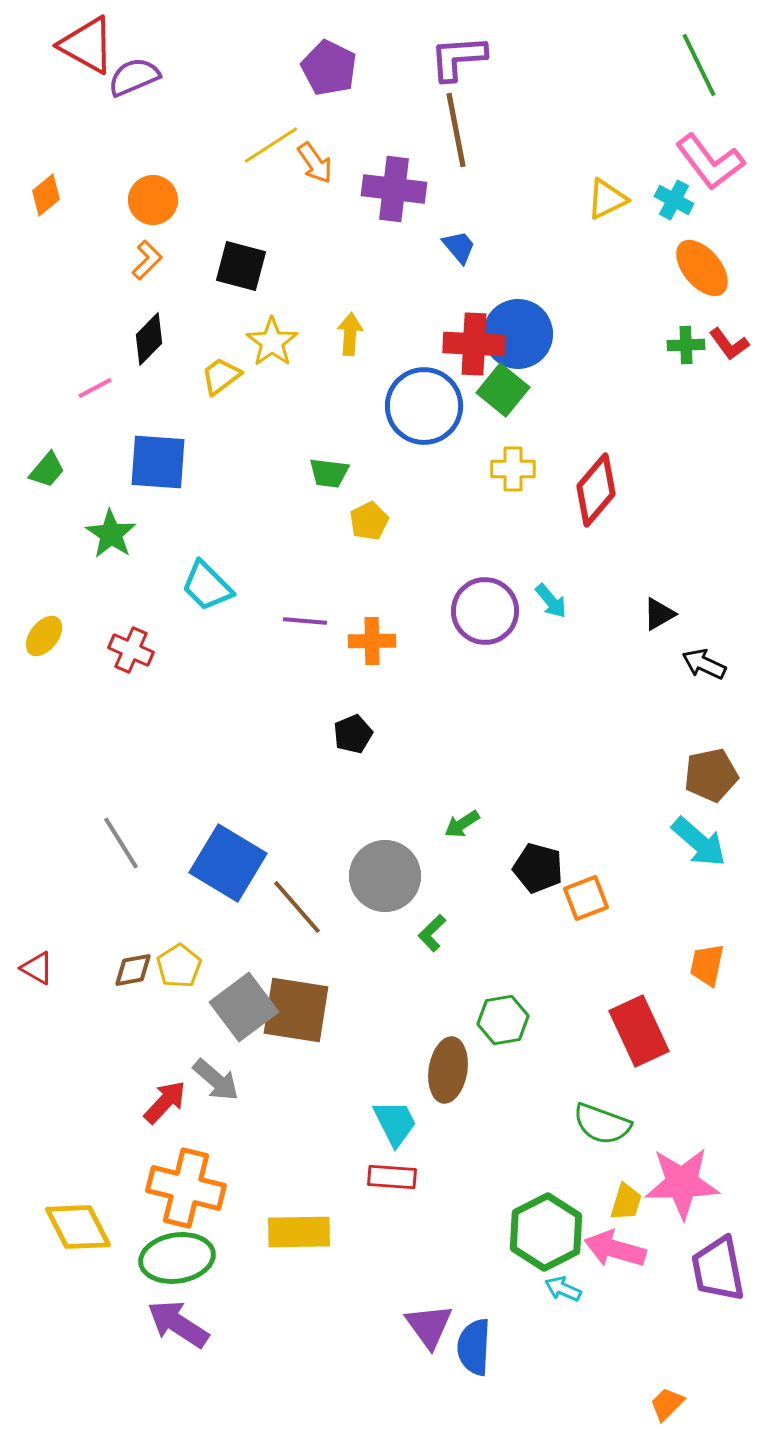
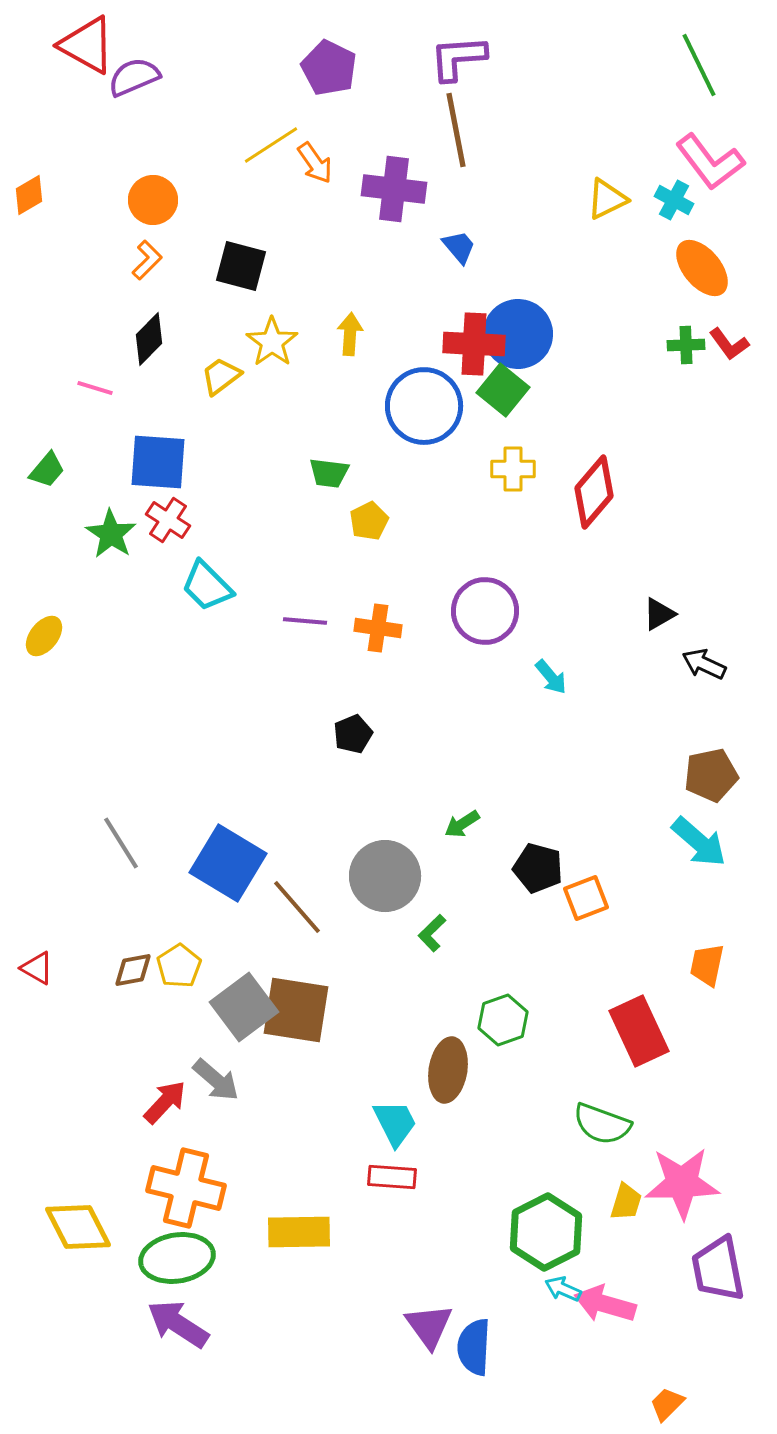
orange diamond at (46, 195): moved 17 px left; rotated 9 degrees clockwise
pink line at (95, 388): rotated 45 degrees clockwise
red diamond at (596, 490): moved 2 px left, 2 px down
cyan arrow at (551, 601): moved 76 px down
orange cross at (372, 641): moved 6 px right, 13 px up; rotated 9 degrees clockwise
red cross at (131, 650): moved 37 px right, 130 px up; rotated 9 degrees clockwise
green hexagon at (503, 1020): rotated 9 degrees counterclockwise
pink arrow at (615, 1249): moved 10 px left, 55 px down
